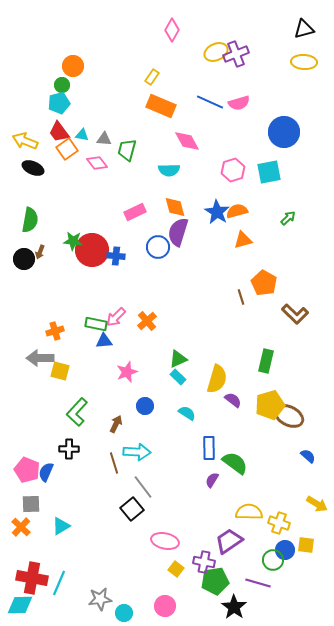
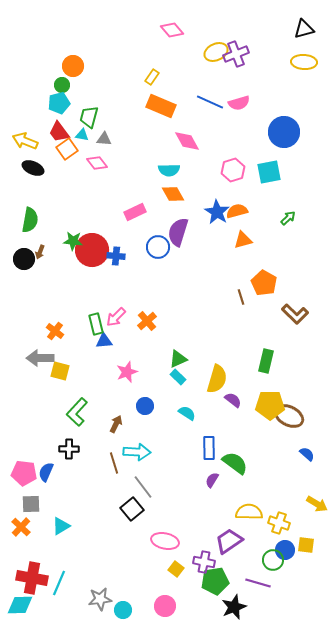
pink diamond at (172, 30): rotated 70 degrees counterclockwise
green trapezoid at (127, 150): moved 38 px left, 33 px up
orange diamond at (175, 207): moved 2 px left, 13 px up; rotated 15 degrees counterclockwise
green rectangle at (96, 324): rotated 65 degrees clockwise
orange cross at (55, 331): rotated 36 degrees counterclockwise
yellow pentagon at (270, 405): rotated 16 degrees clockwise
blue semicircle at (308, 456): moved 1 px left, 2 px up
pink pentagon at (27, 470): moved 3 px left, 3 px down; rotated 15 degrees counterclockwise
black star at (234, 607): rotated 15 degrees clockwise
cyan circle at (124, 613): moved 1 px left, 3 px up
